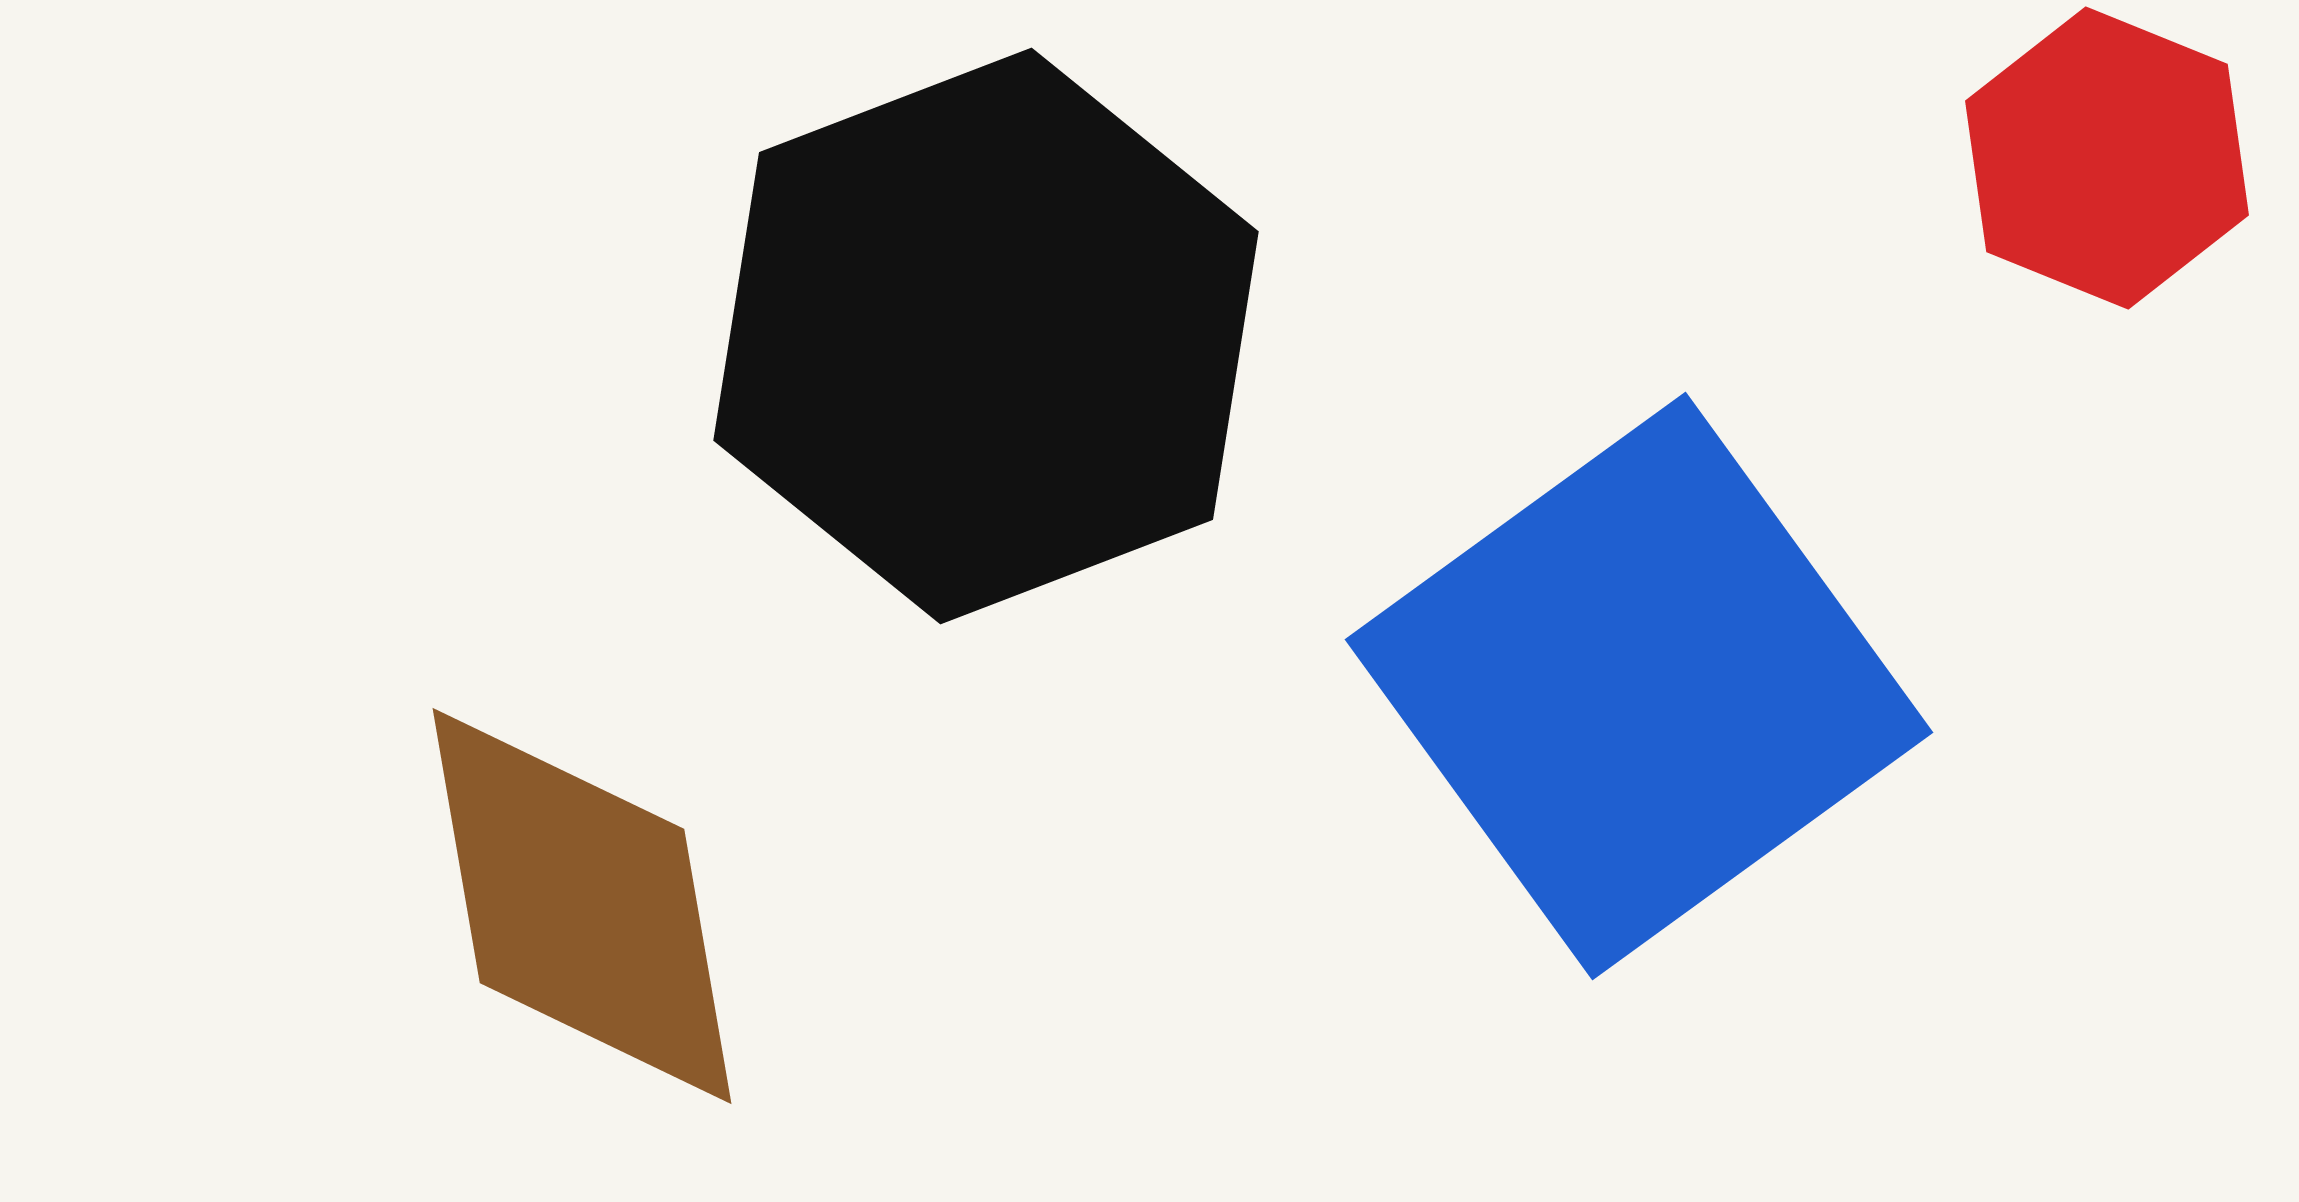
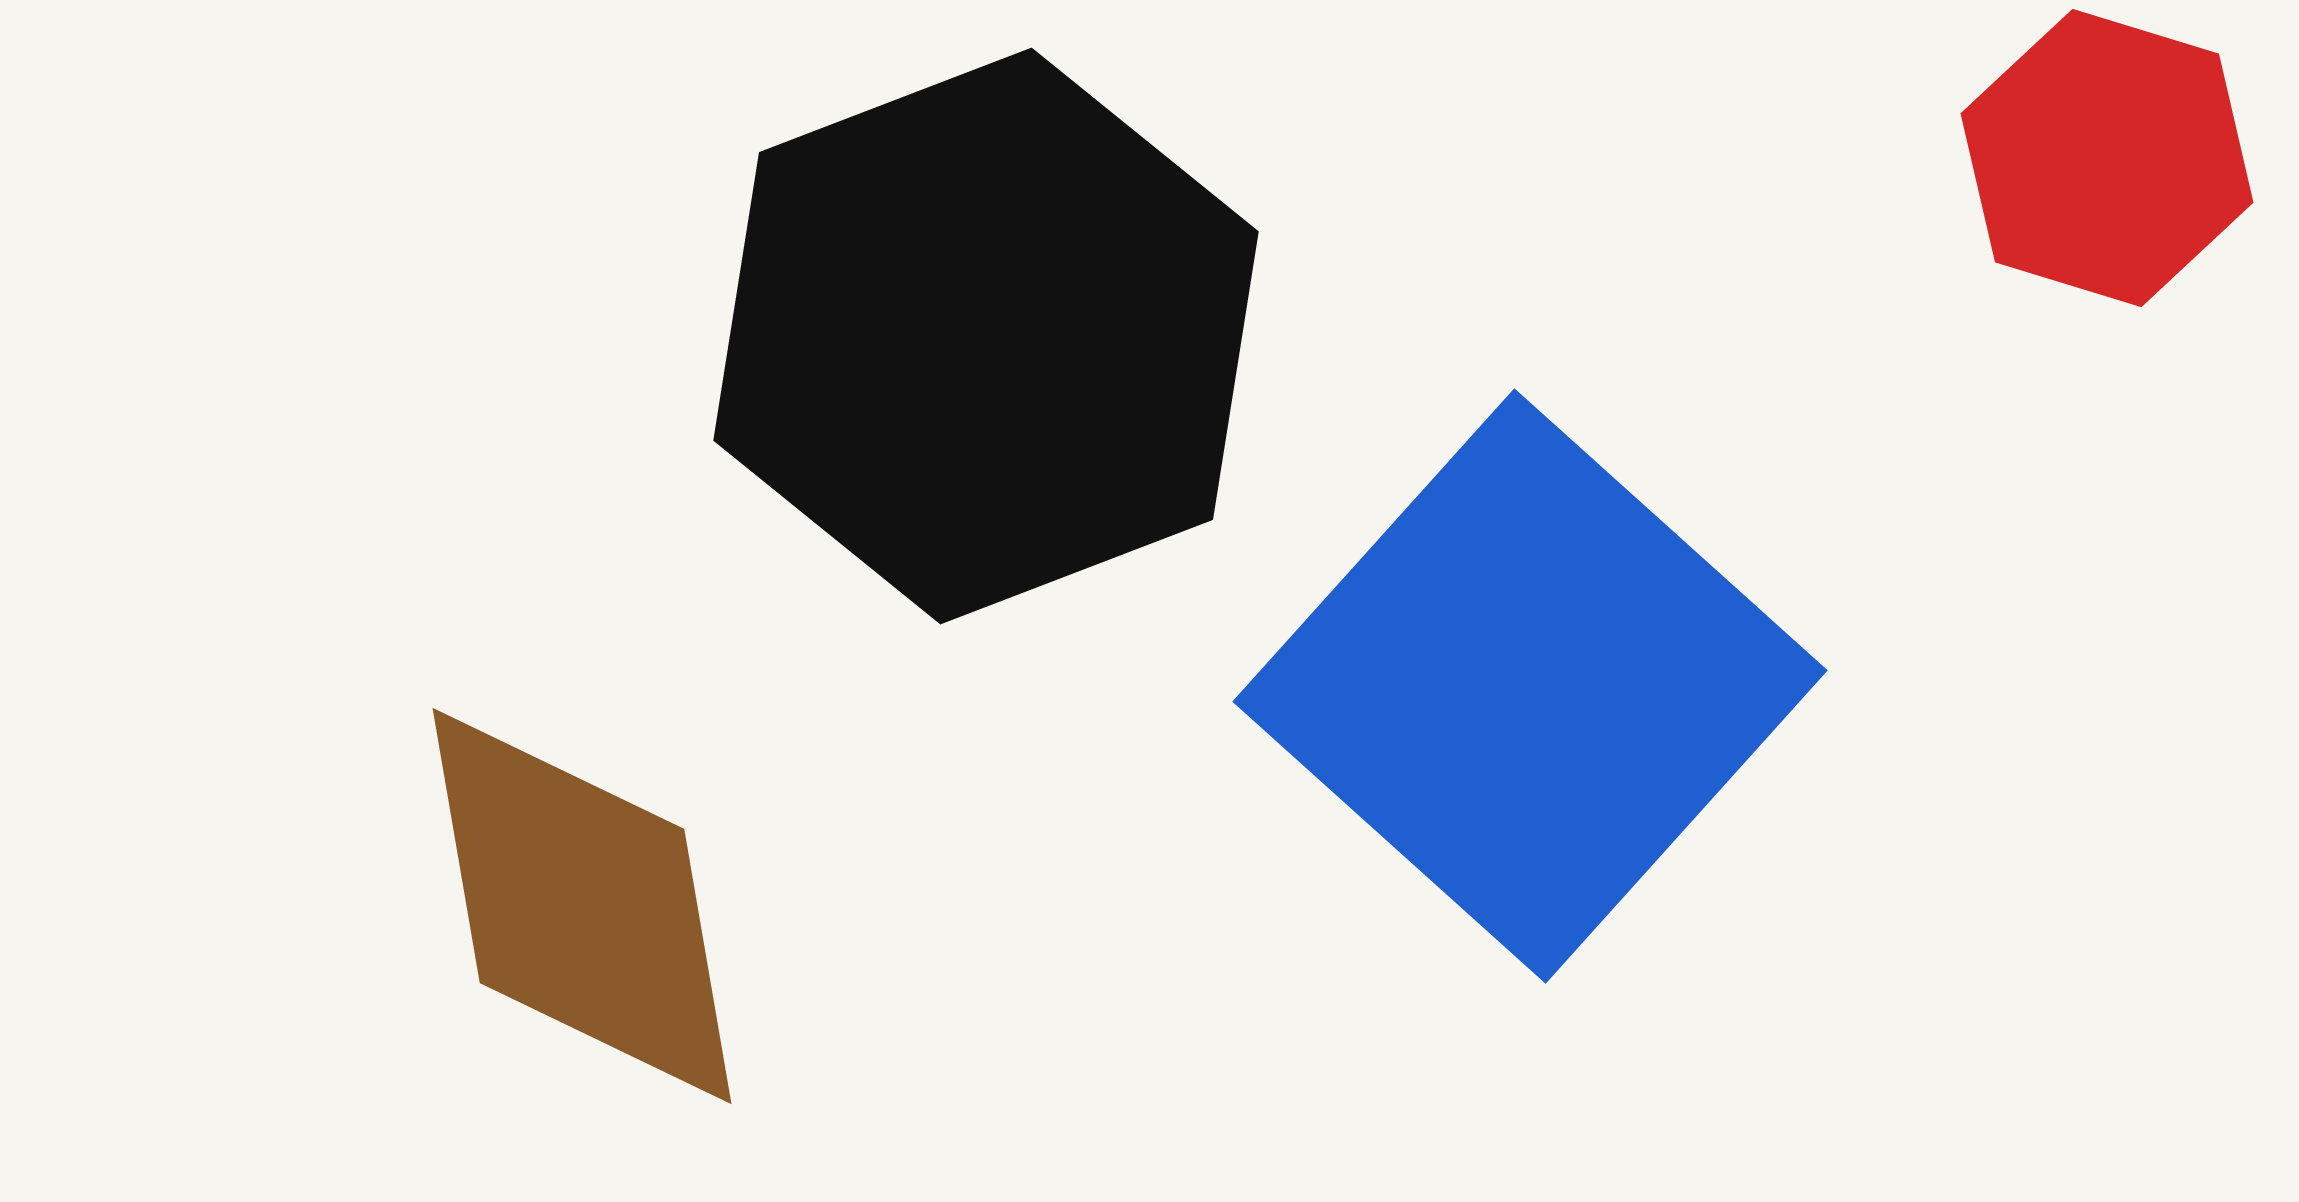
red hexagon: rotated 5 degrees counterclockwise
blue square: moved 109 px left; rotated 12 degrees counterclockwise
